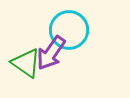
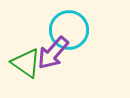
purple arrow: moved 2 px right; rotated 6 degrees clockwise
